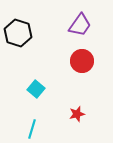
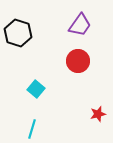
red circle: moved 4 px left
red star: moved 21 px right
